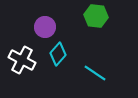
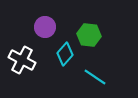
green hexagon: moved 7 px left, 19 px down
cyan diamond: moved 7 px right
cyan line: moved 4 px down
